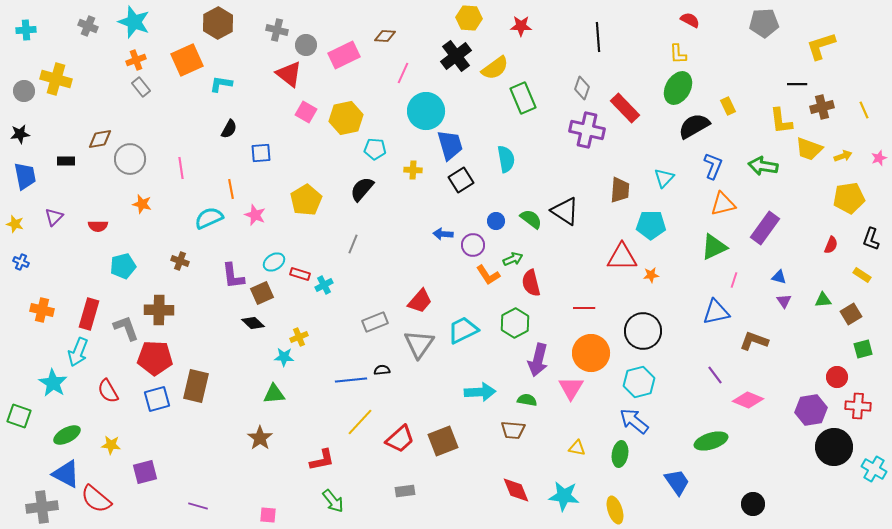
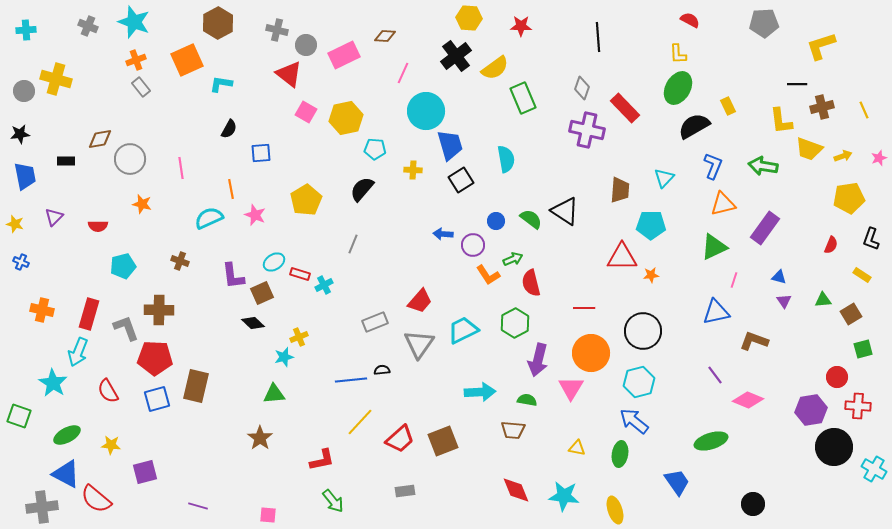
cyan star at (284, 357): rotated 18 degrees counterclockwise
